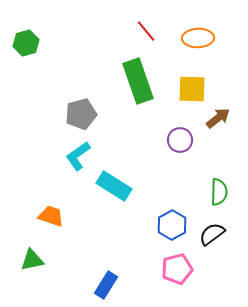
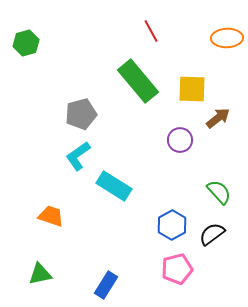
red line: moved 5 px right; rotated 10 degrees clockwise
orange ellipse: moved 29 px right
green rectangle: rotated 21 degrees counterclockwise
green semicircle: rotated 44 degrees counterclockwise
green triangle: moved 8 px right, 14 px down
